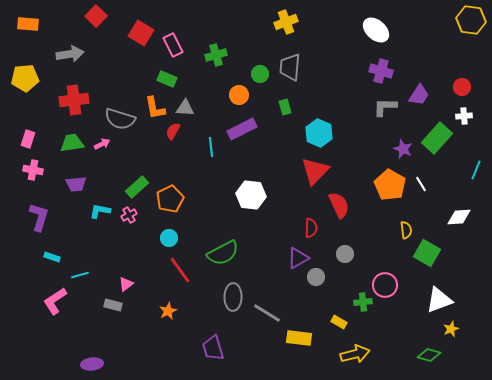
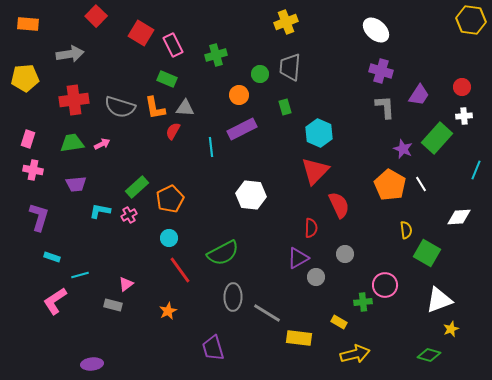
gray L-shape at (385, 107): rotated 85 degrees clockwise
gray semicircle at (120, 119): moved 12 px up
